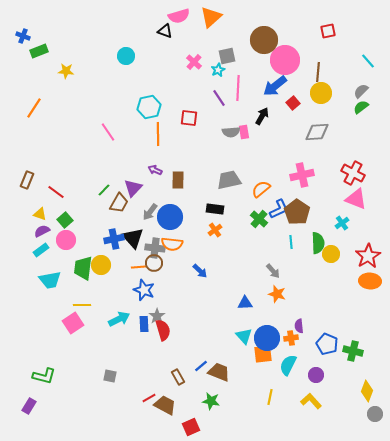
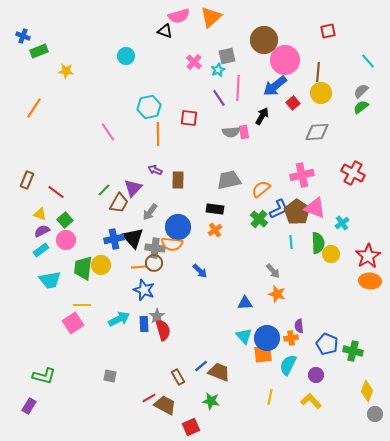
pink triangle at (356, 199): moved 41 px left, 9 px down
blue circle at (170, 217): moved 8 px right, 10 px down
